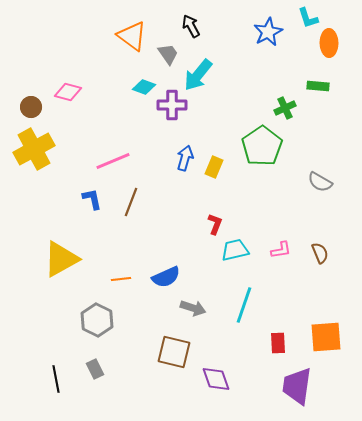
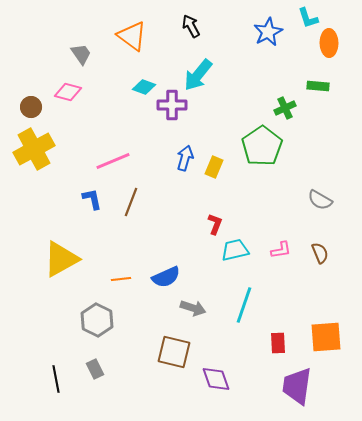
gray trapezoid: moved 87 px left
gray semicircle: moved 18 px down
